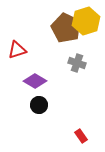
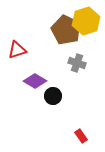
brown pentagon: moved 2 px down
black circle: moved 14 px right, 9 px up
